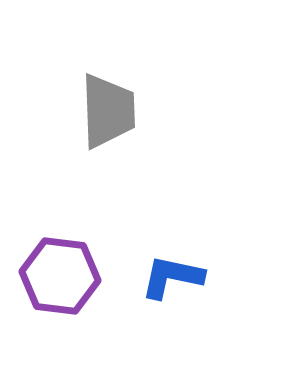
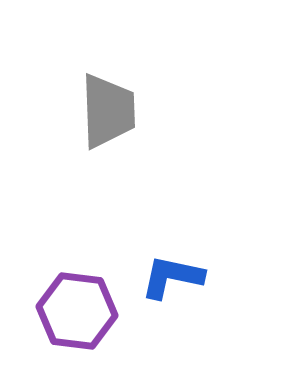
purple hexagon: moved 17 px right, 35 px down
